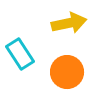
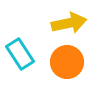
orange circle: moved 10 px up
